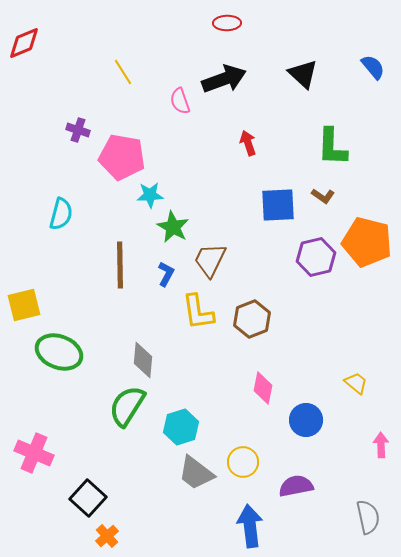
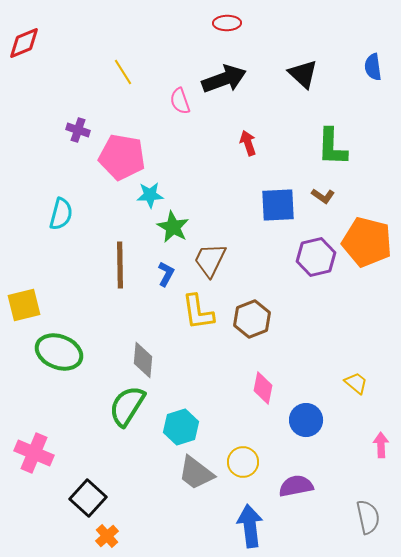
blue semicircle: rotated 148 degrees counterclockwise
